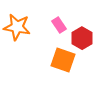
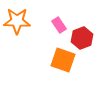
orange star: moved 6 px up; rotated 8 degrees counterclockwise
red hexagon: rotated 10 degrees clockwise
